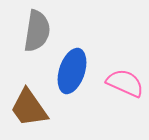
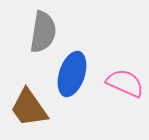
gray semicircle: moved 6 px right, 1 px down
blue ellipse: moved 3 px down
